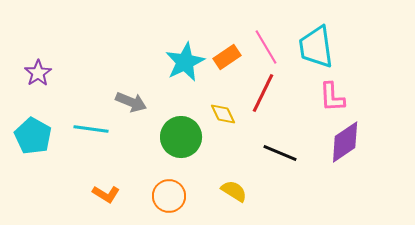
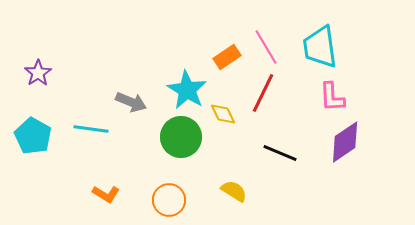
cyan trapezoid: moved 4 px right
cyan star: moved 2 px right, 28 px down; rotated 15 degrees counterclockwise
orange circle: moved 4 px down
